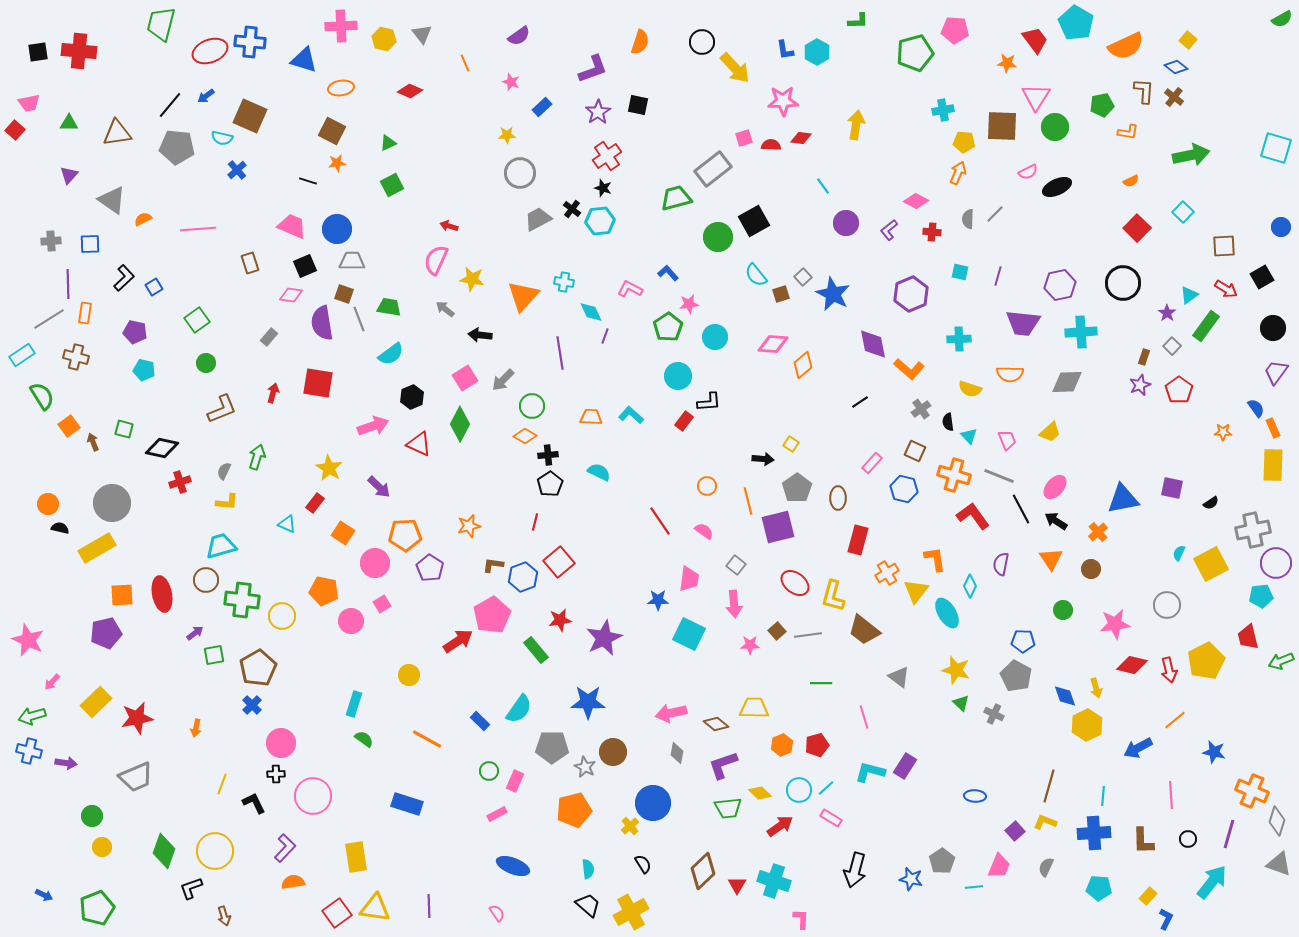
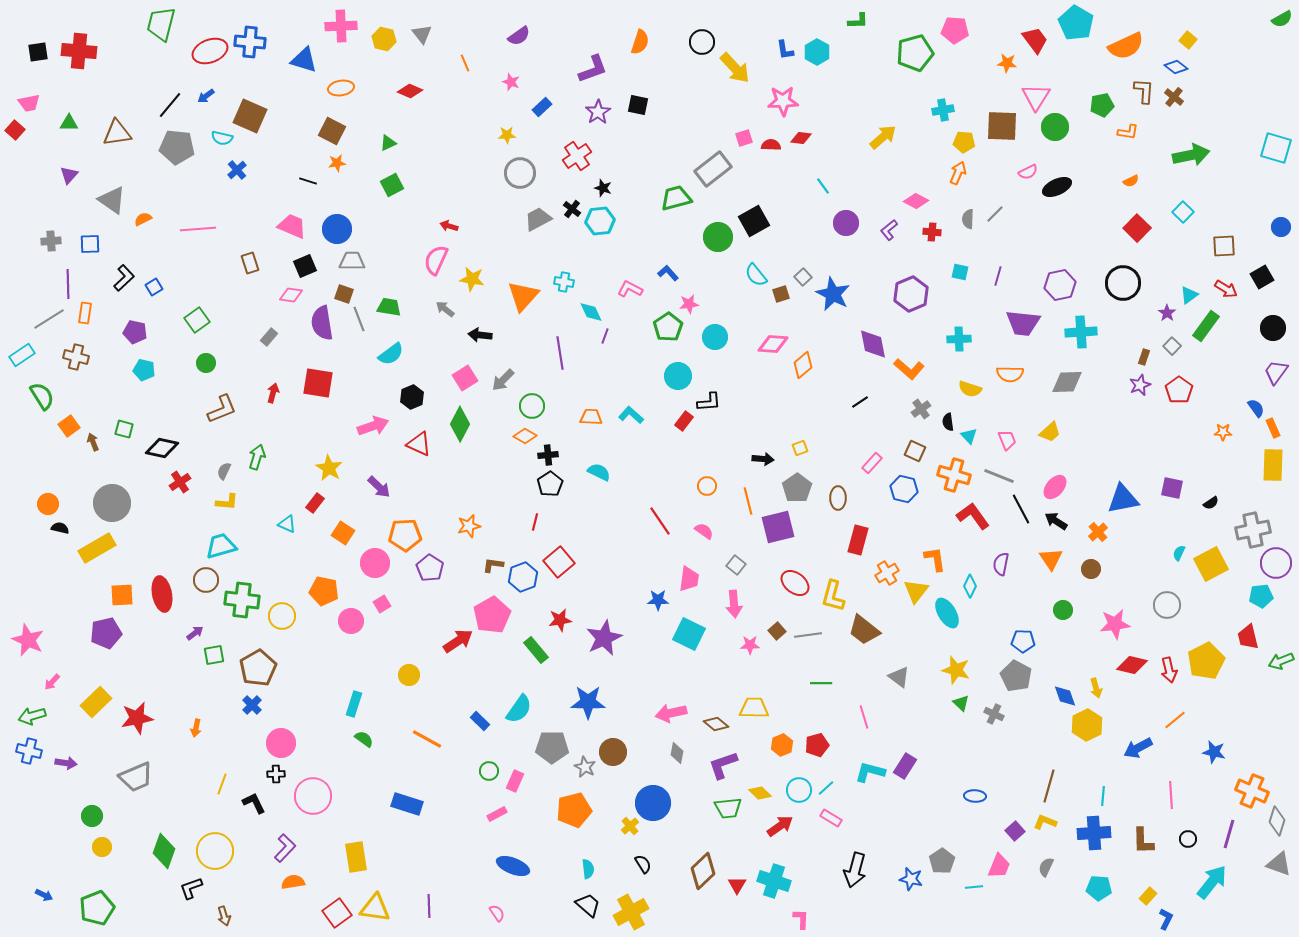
yellow arrow at (856, 125): moved 27 px right, 12 px down; rotated 40 degrees clockwise
red cross at (607, 156): moved 30 px left
yellow square at (791, 444): moved 9 px right, 4 px down; rotated 35 degrees clockwise
red cross at (180, 482): rotated 15 degrees counterclockwise
